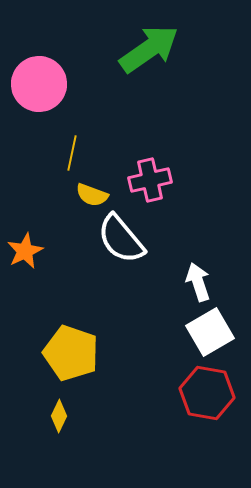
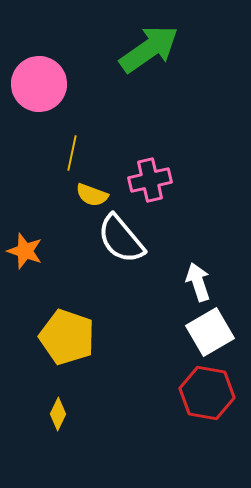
orange star: rotated 27 degrees counterclockwise
yellow pentagon: moved 4 px left, 16 px up
yellow diamond: moved 1 px left, 2 px up
